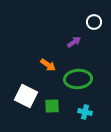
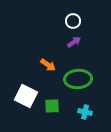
white circle: moved 21 px left, 1 px up
